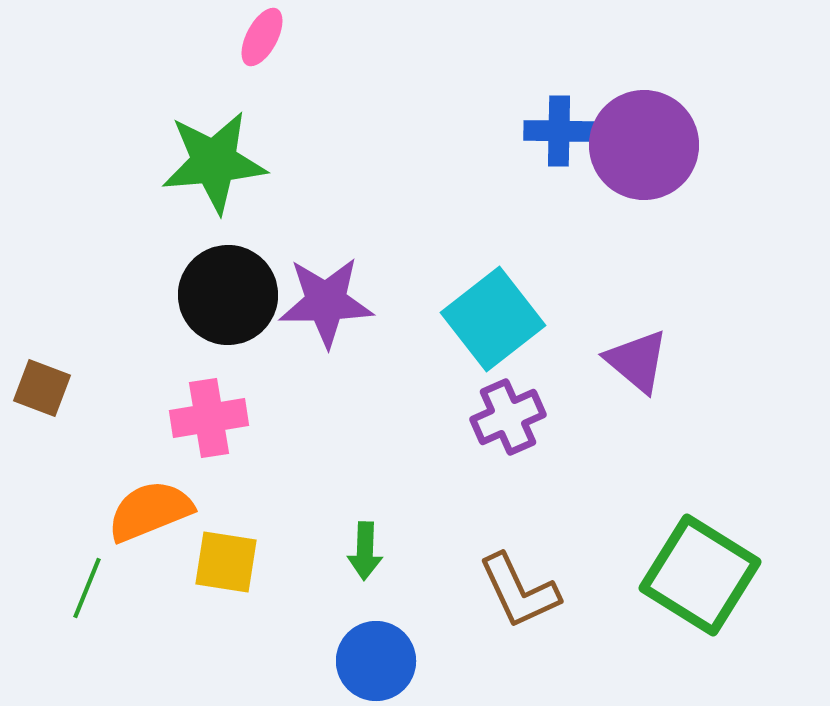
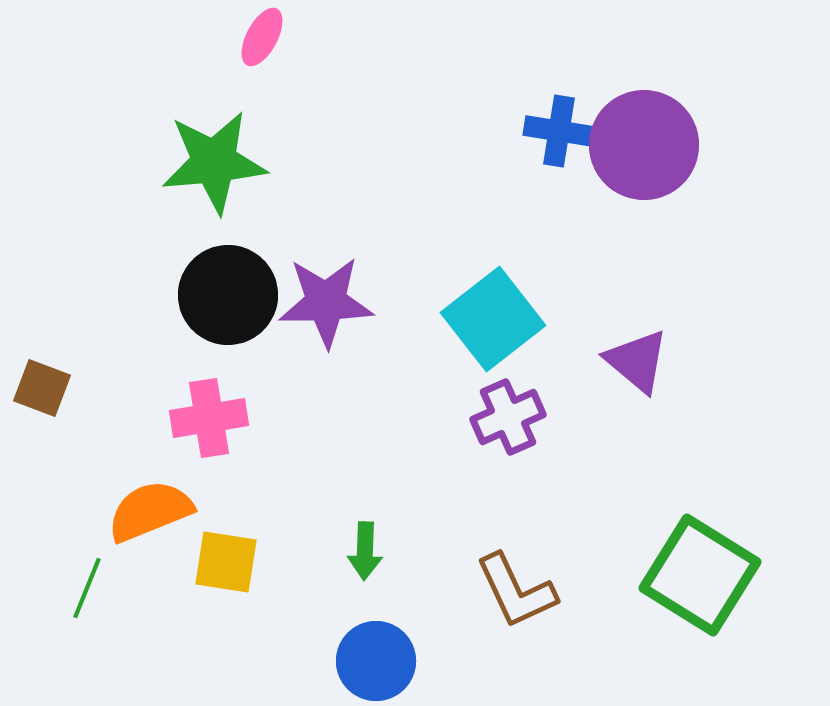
blue cross: rotated 8 degrees clockwise
brown L-shape: moved 3 px left
